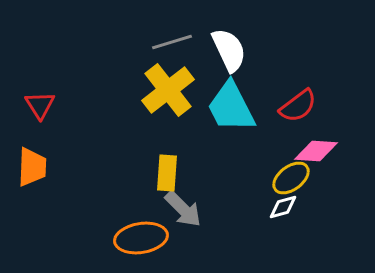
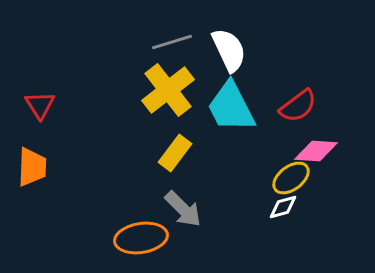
yellow rectangle: moved 8 px right, 20 px up; rotated 33 degrees clockwise
